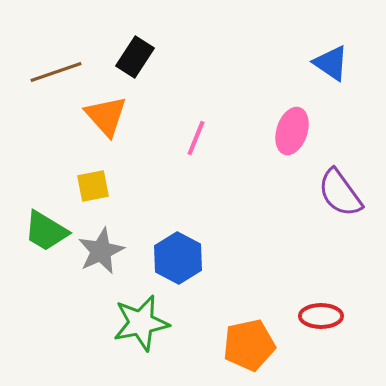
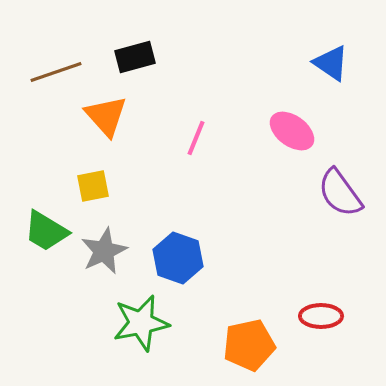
black rectangle: rotated 42 degrees clockwise
pink ellipse: rotated 72 degrees counterclockwise
gray star: moved 3 px right
blue hexagon: rotated 9 degrees counterclockwise
